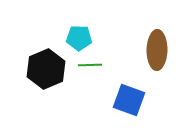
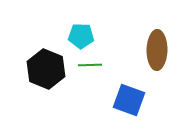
cyan pentagon: moved 2 px right, 2 px up
black hexagon: rotated 15 degrees counterclockwise
